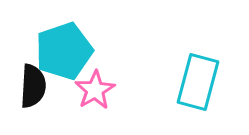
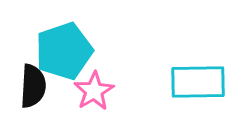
cyan rectangle: rotated 74 degrees clockwise
pink star: moved 1 px left, 1 px down
